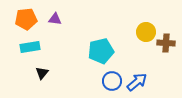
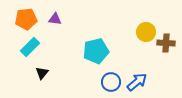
cyan rectangle: rotated 36 degrees counterclockwise
cyan pentagon: moved 5 px left
blue circle: moved 1 px left, 1 px down
